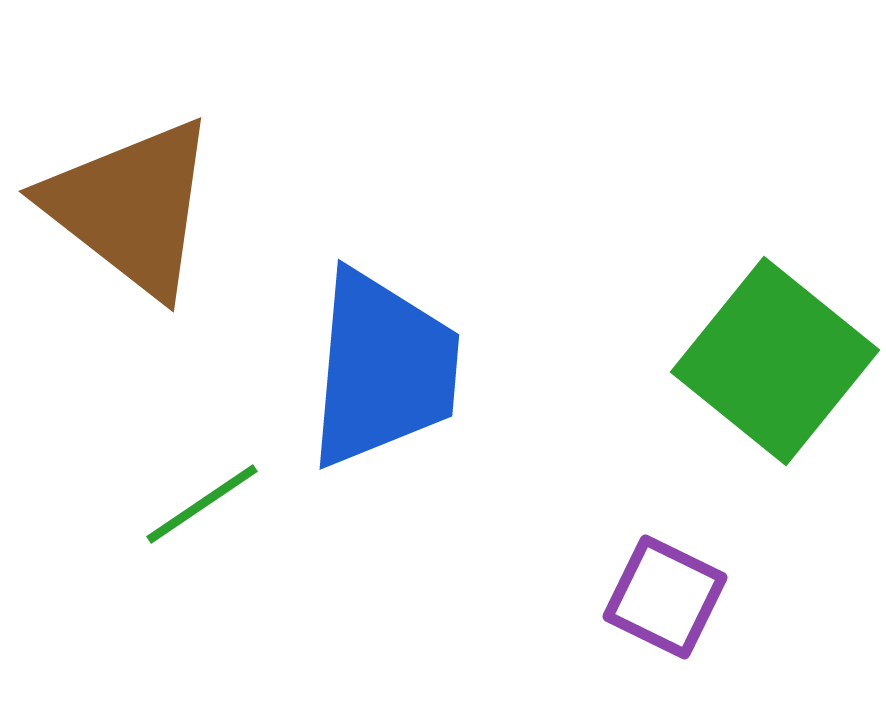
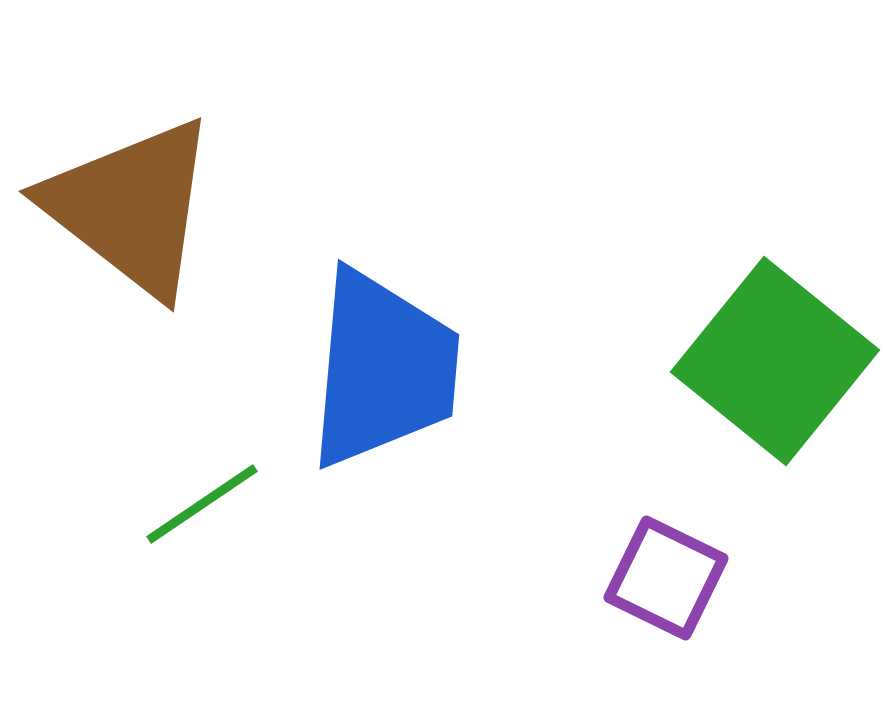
purple square: moved 1 px right, 19 px up
